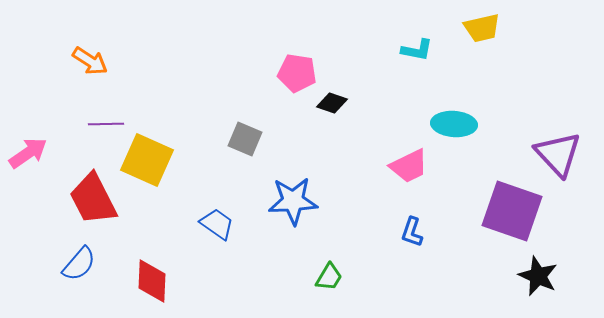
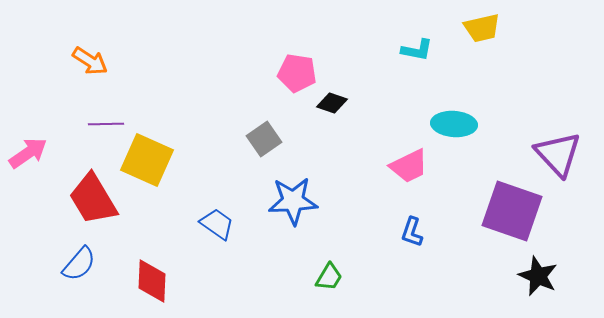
gray square: moved 19 px right; rotated 32 degrees clockwise
red trapezoid: rotated 4 degrees counterclockwise
